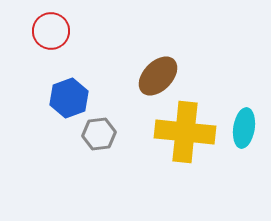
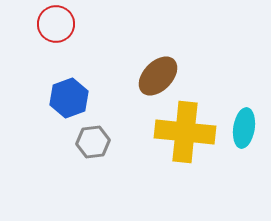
red circle: moved 5 px right, 7 px up
gray hexagon: moved 6 px left, 8 px down
